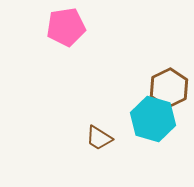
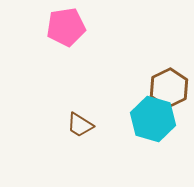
brown trapezoid: moved 19 px left, 13 px up
